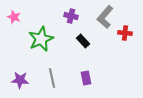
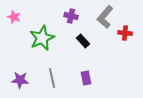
green star: moved 1 px right, 1 px up
